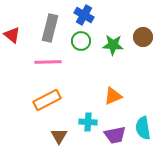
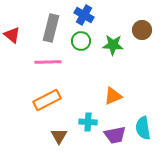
gray rectangle: moved 1 px right
brown circle: moved 1 px left, 7 px up
